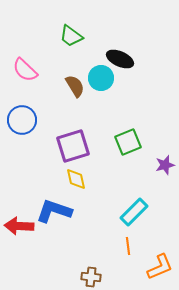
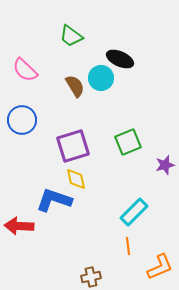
blue L-shape: moved 11 px up
brown cross: rotated 18 degrees counterclockwise
